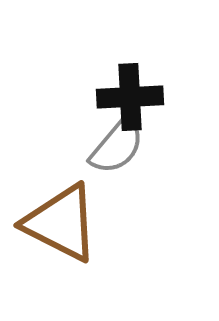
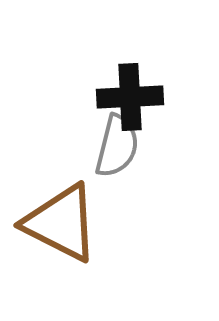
gray semicircle: rotated 26 degrees counterclockwise
